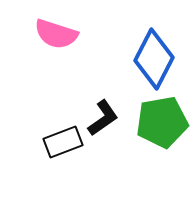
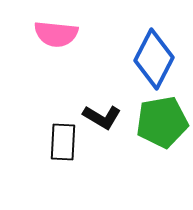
pink semicircle: rotated 12 degrees counterclockwise
black L-shape: moved 1 px left, 1 px up; rotated 66 degrees clockwise
black rectangle: rotated 66 degrees counterclockwise
